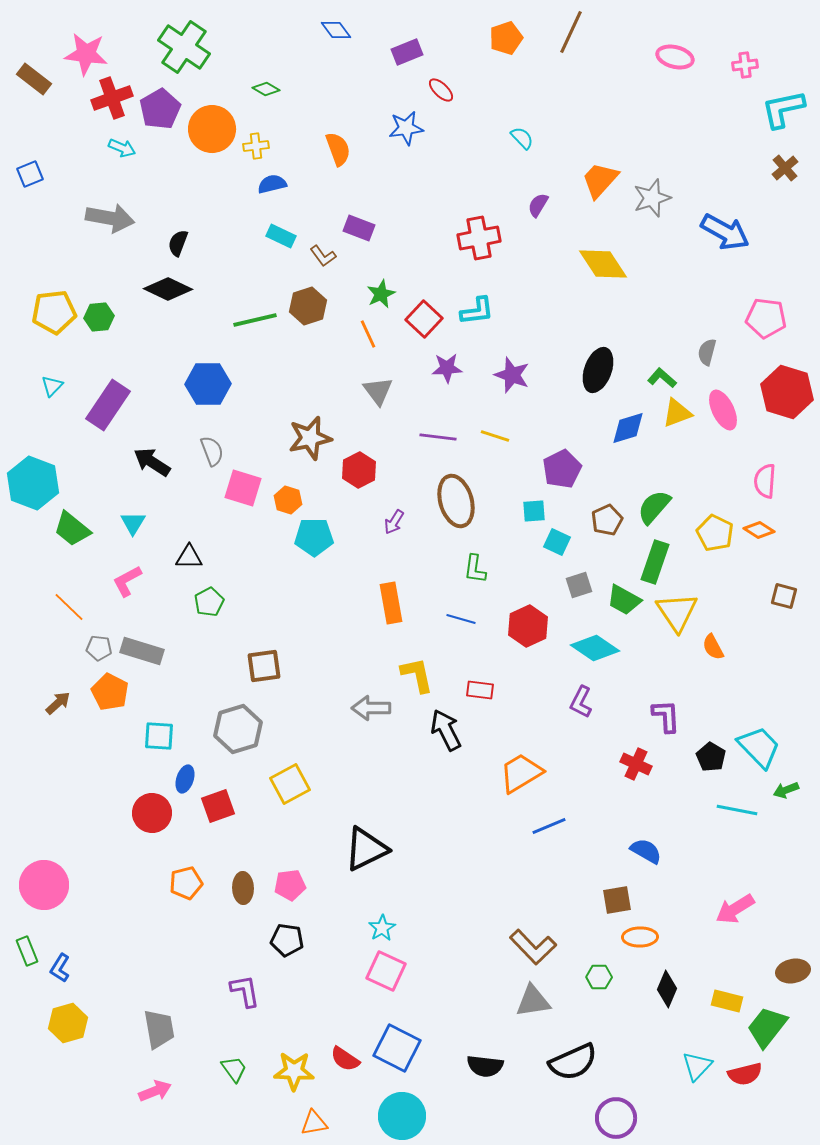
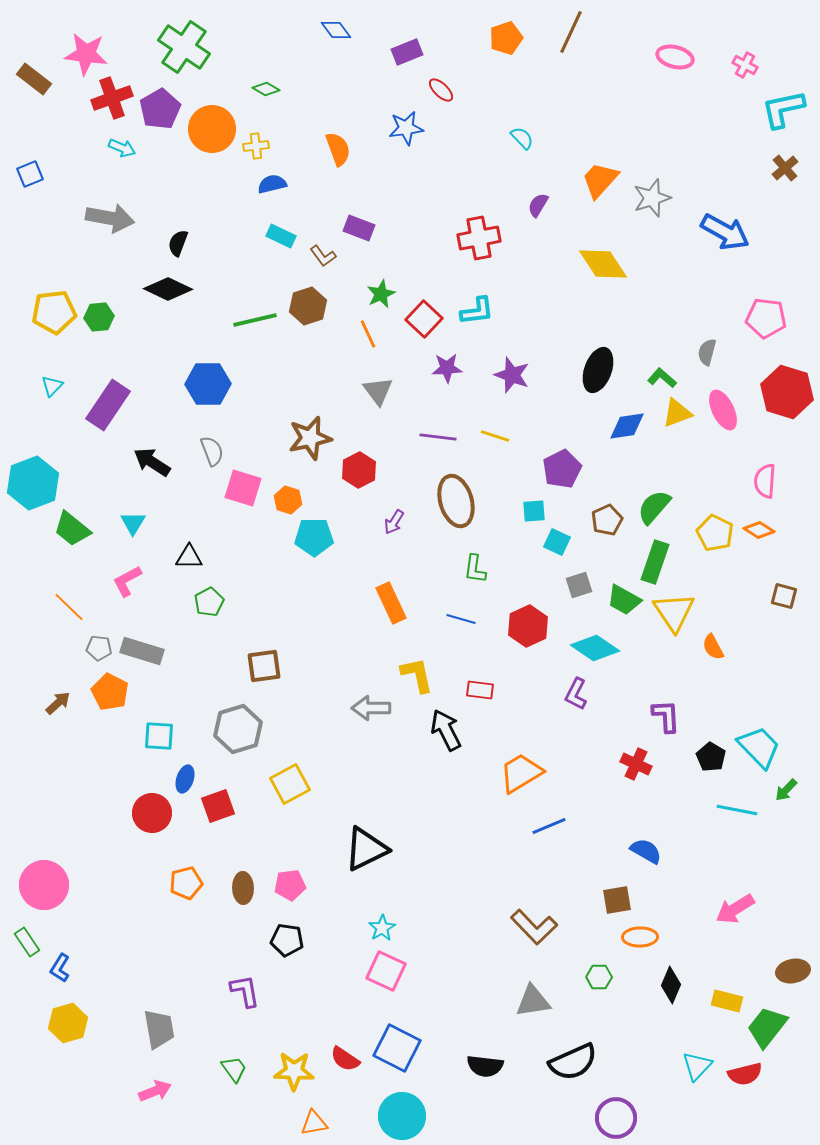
pink cross at (745, 65): rotated 35 degrees clockwise
blue diamond at (628, 428): moved 1 px left, 2 px up; rotated 9 degrees clockwise
cyan hexagon at (33, 483): rotated 18 degrees clockwise
orange rectangle at (391, 603): rotated 15 degrees counterclockwise
yellow triangle at (677, 612): moved 3 px left
purple L-shape at (581, 702): moved 5 px left, 8 px up
green arrow at (786, 790): rotated 25 degrees counterclockwise
brown L-shape at (533, 947): moved 1 px right, 20 px up
green rectangle at (27, 951): moved 9 px up; rotated 12 degrees counterclockwise
black diamond at (667, 989): moved 4 px right, 4 px up
